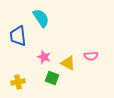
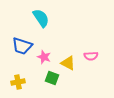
blue trapezoid: moved 4 px right, 10 px down; rotated 65 degrees counterclockwise
